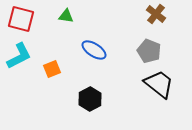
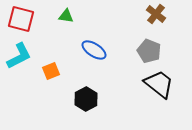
orange square: moved 1 px left, 2 px down
black hexagon: moved 4 px left
